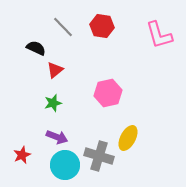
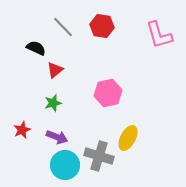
red star: moved 25 px up
